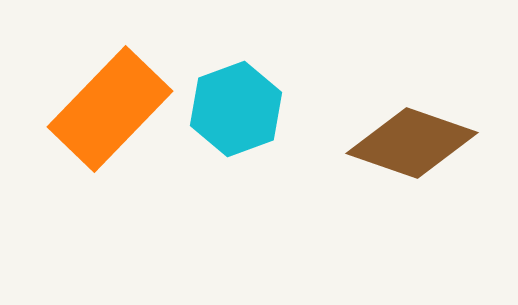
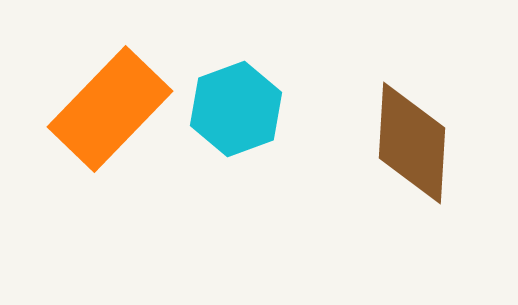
brown diamond: rotated 74 degrees clockwise
